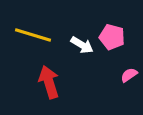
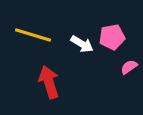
pink pentagon: rotated 25 degrees counterclockwise
white arrow: moved 1 px up
pink semicircle: moved 8 px up
